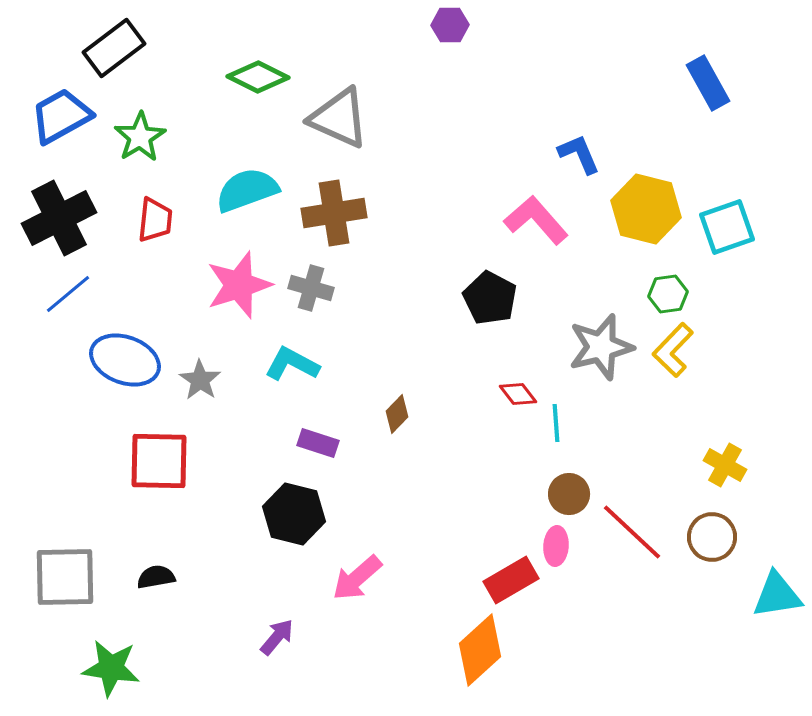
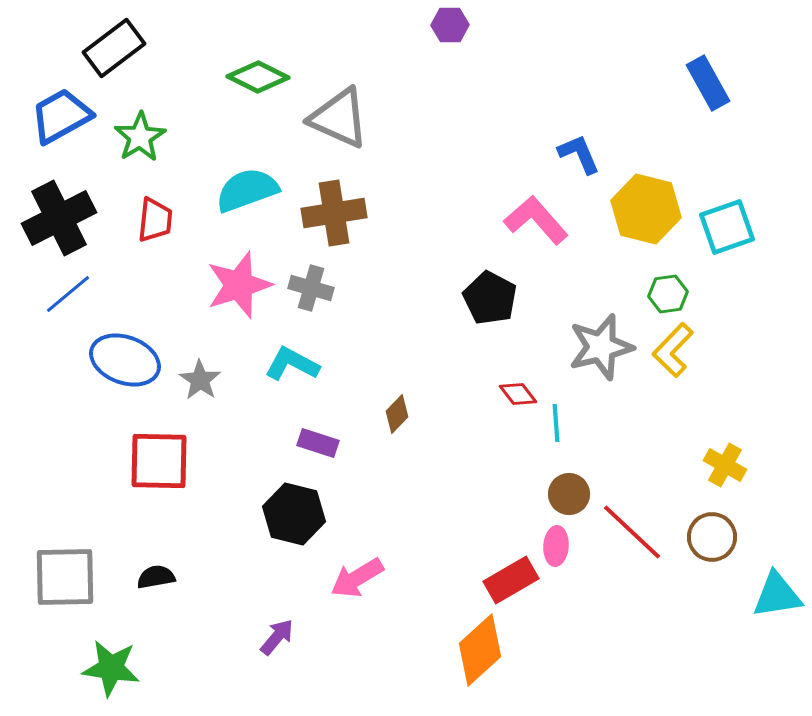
pink arrow at (357, 578): rotated 10 degrees clockwise
